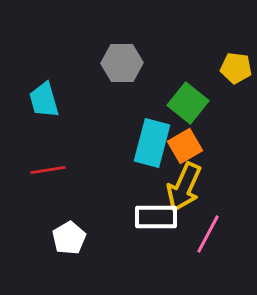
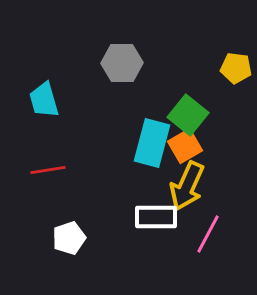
green square: moved 12 px down
yellow arrow: moved 3 px right, 1 px up
white pentagon: rotated 12 degrees clockwise
